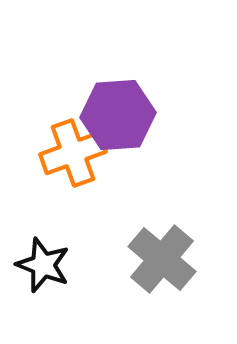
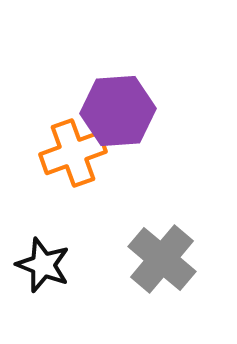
purple hexagon: moved 4 px up
